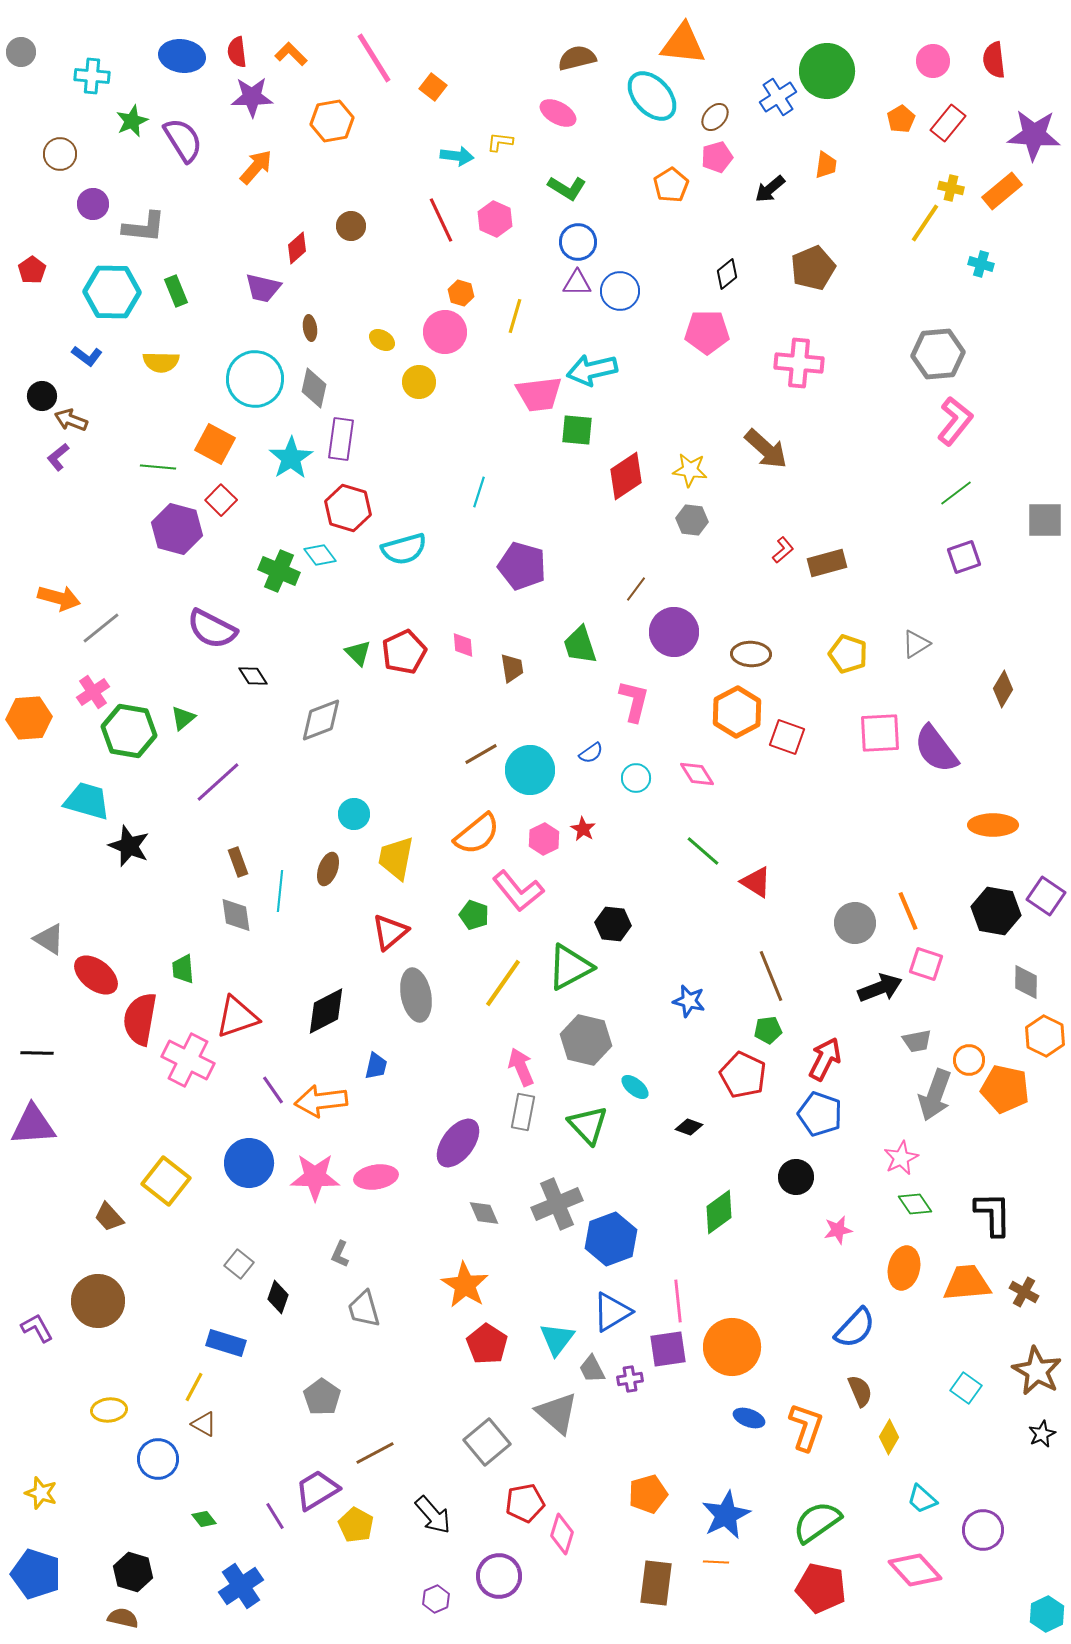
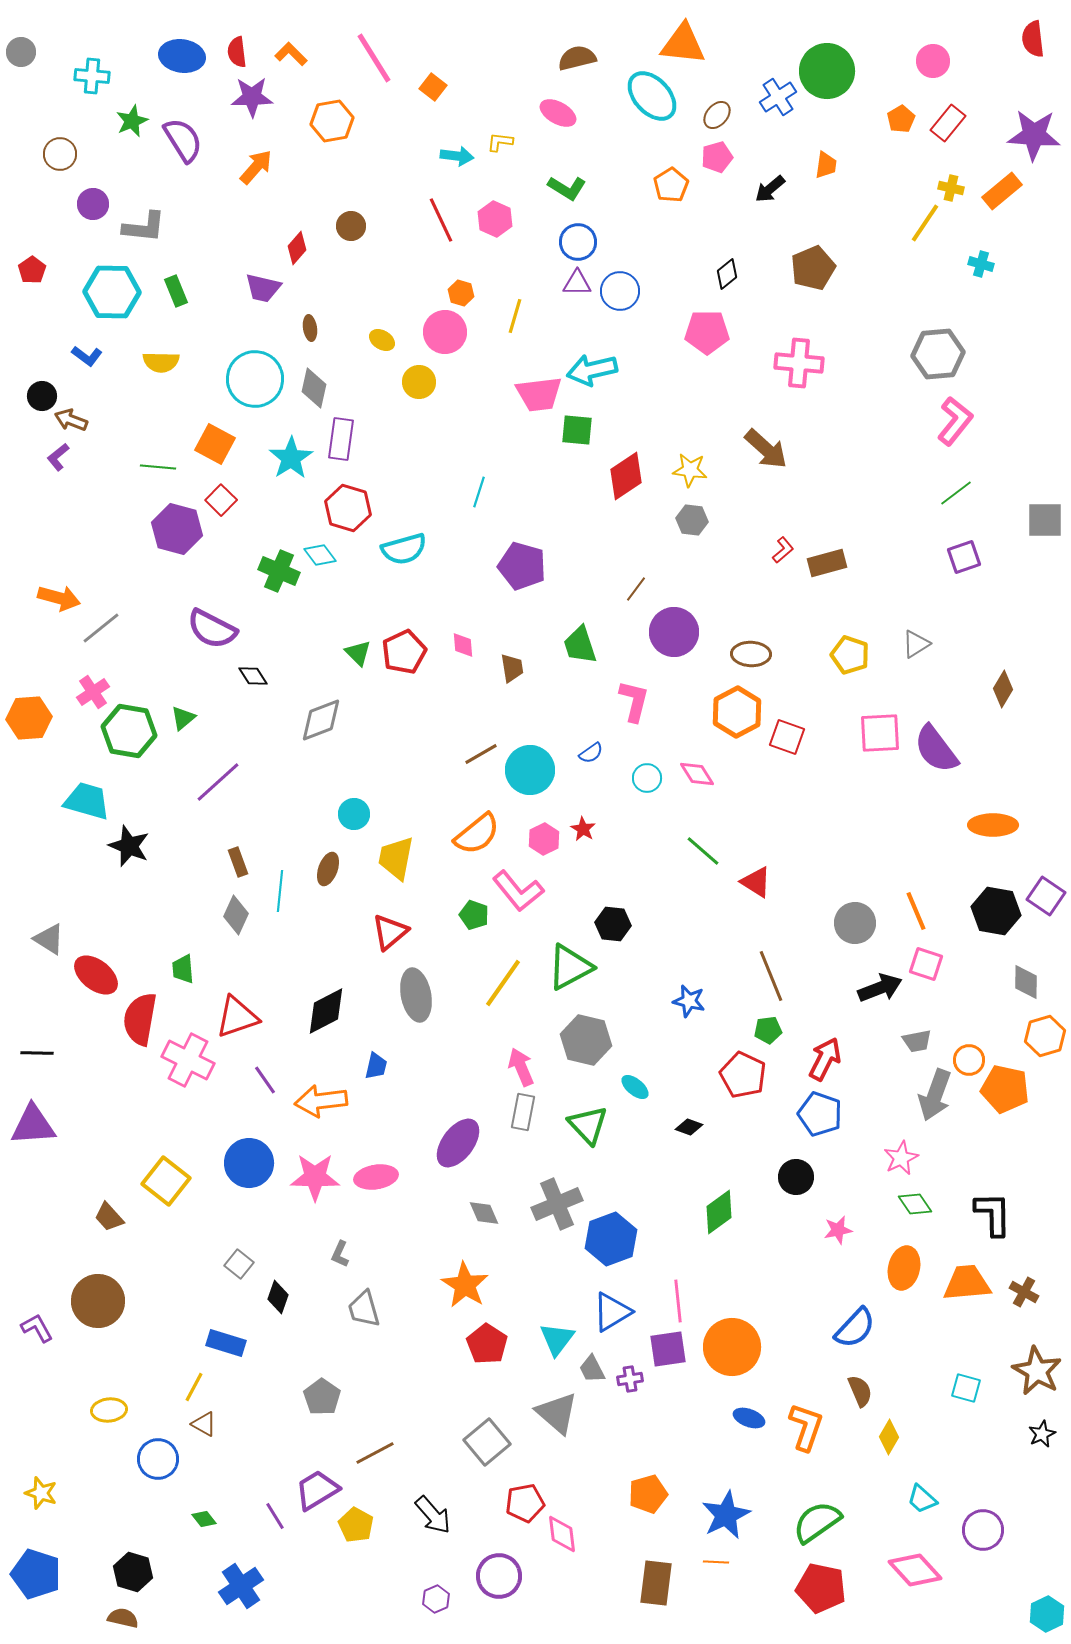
red semicircle at (994, 60): moved 39 px right, 21 px up
brown ellipse at (715, 117): moved 2 px right, 2 px up
red diamond at (297, 248): rotated 8 degrees counterclockwise
yellow pentagon at (848, 654): moved 2 px right, 1 px down
cyan circle at (636, 778): moved 11 px right
orange line at (908, 911): moved 8 px right
gray diamond at (236, 915): rotated 33 degrees clockwise
orange hexagon at (1045, 1036): rotated 18 degrees clockwise
purple line at (273, 1090): moved 8 px left, 10 px up
cyan square at (966, 1388): rotated 20 degrees counterclockwise
pink diamond at (562, 1534): rotated 24 degrees counterclockwise
